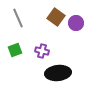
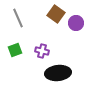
brown square: moved 3 px up
